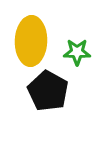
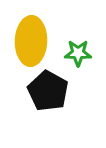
green star: moved 1 px right, 1 px down
